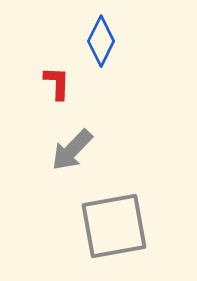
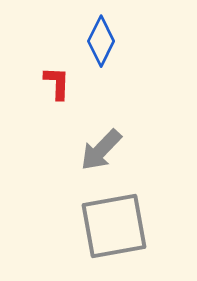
gray arrow: moved 29 px right
